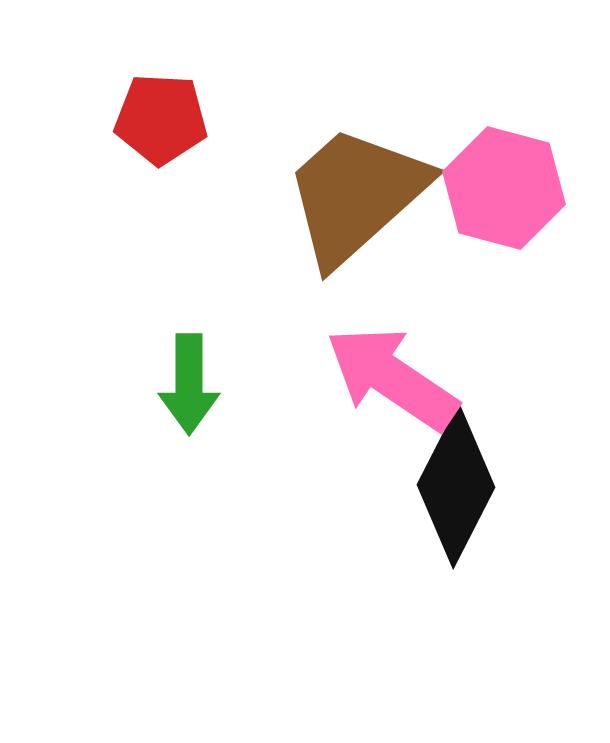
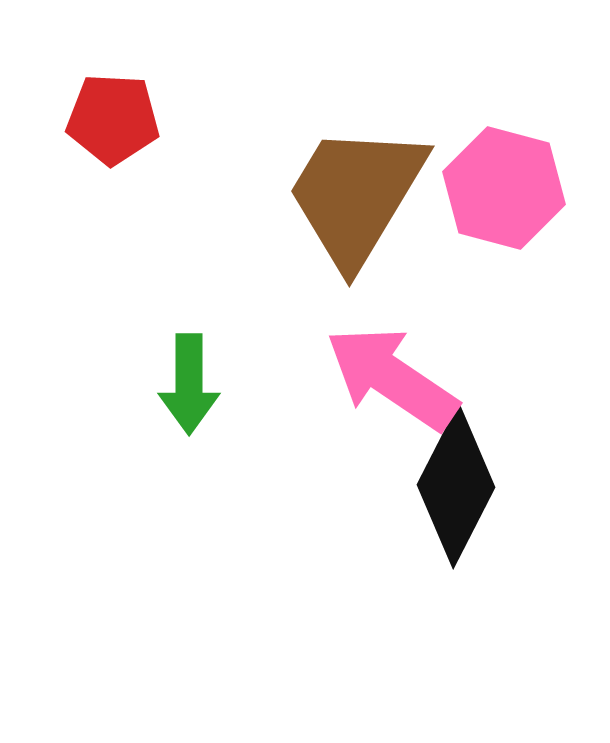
red pentagon: moved 48 px left
brown trapezoid: rotated 17 degrees counterclockwise
